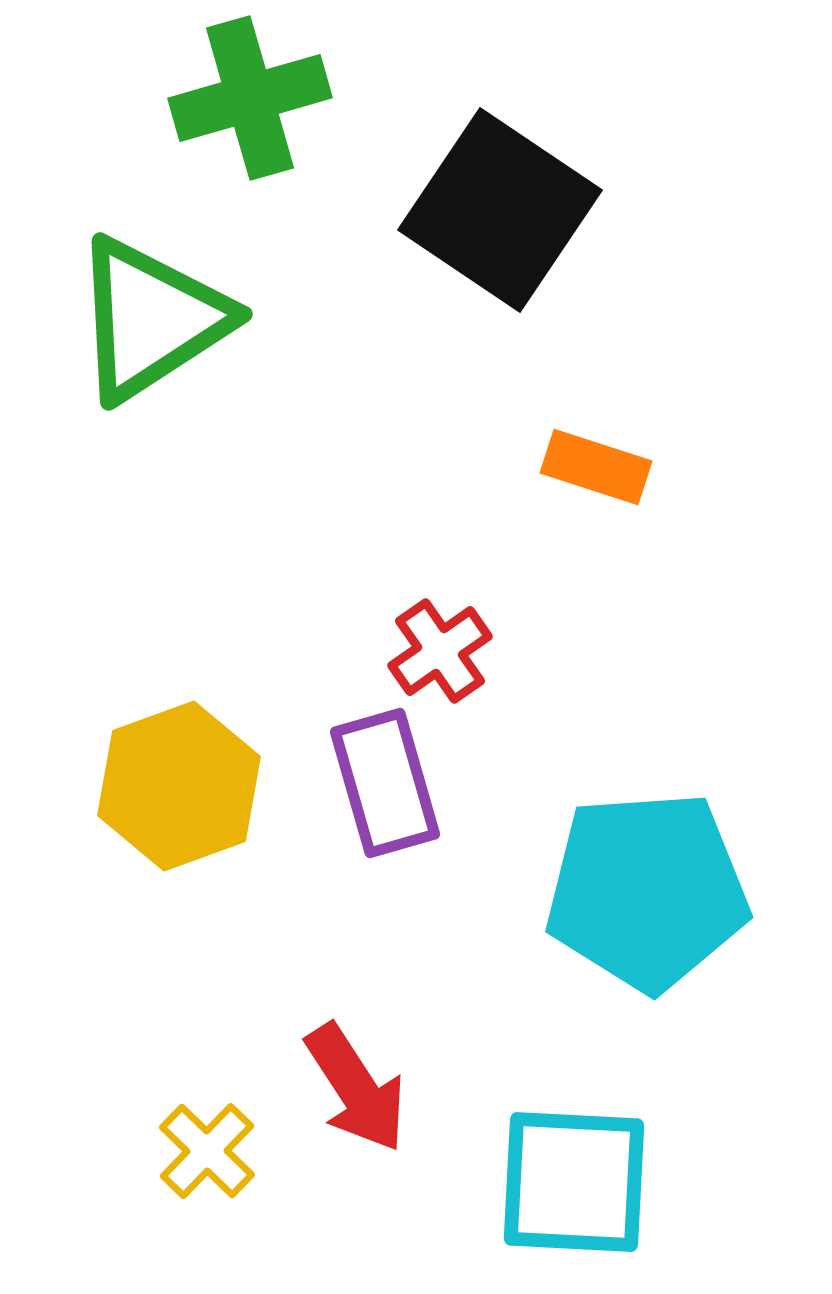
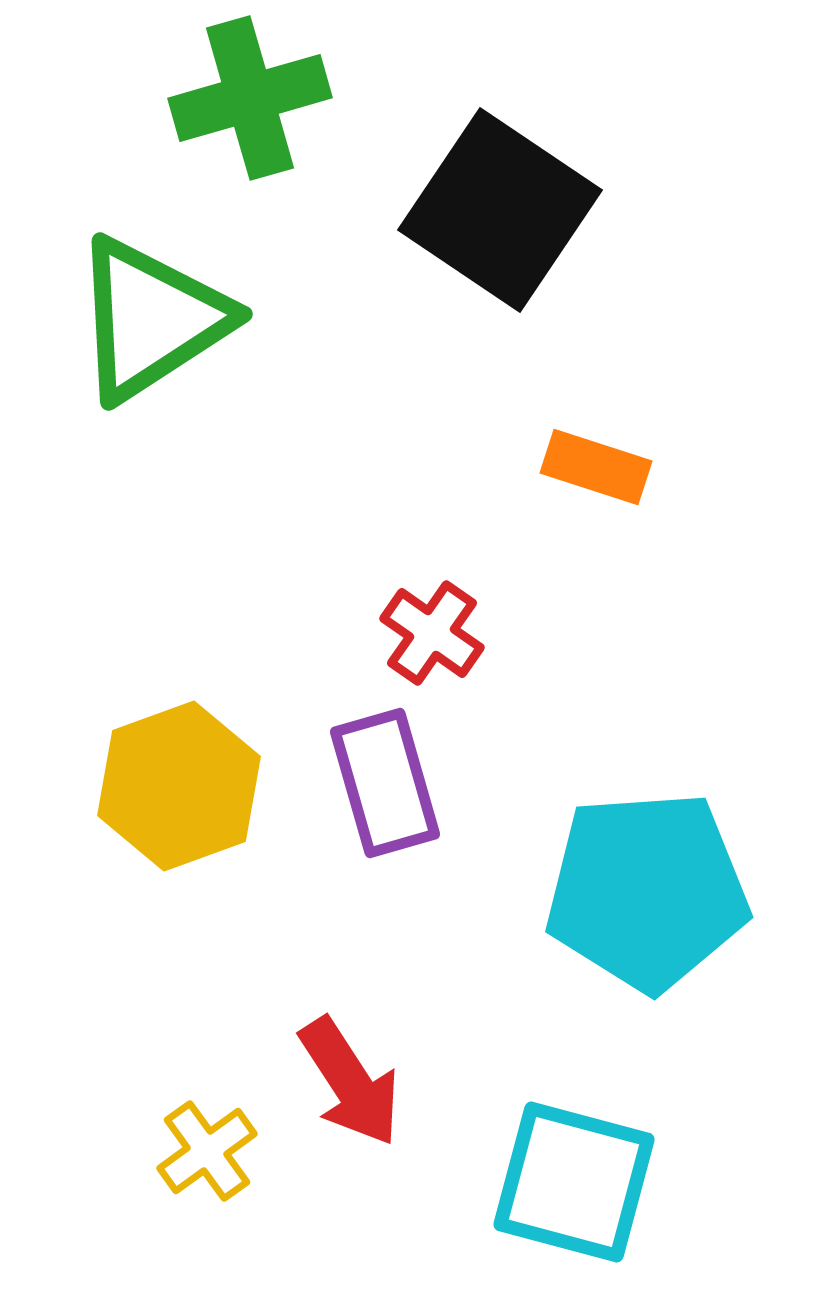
red cross: moved 8 px left, 18 px up; rotated 20 degrees counterclockwise
red arrow: moved 6 px left, 6 px up
yellow cross: rotated 10 degrees clockwise
cyan square: rotated 12 degrees clockwise
